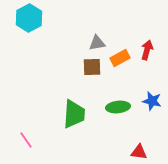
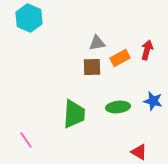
cyan hexagon: rotated 8 degrees counterclockwise
blue star: moved 1 px right
red triangle: rotated 24 degrees clockwise
